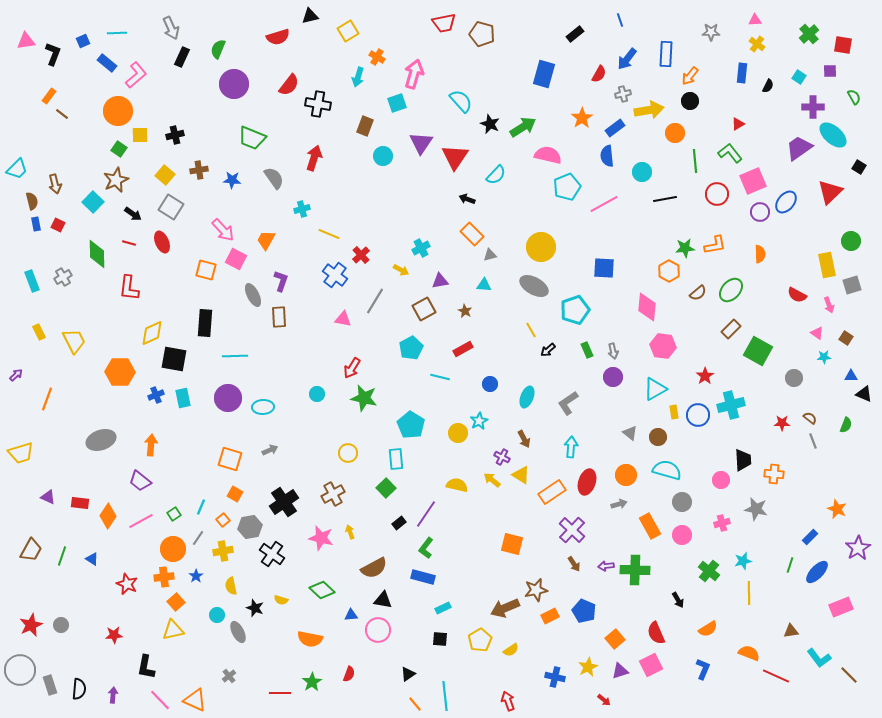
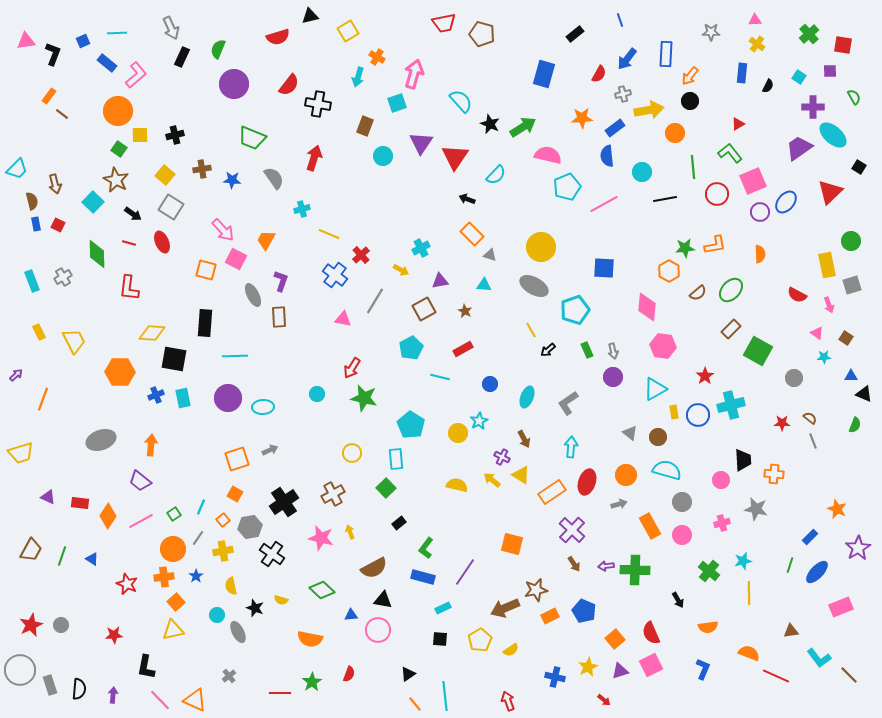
orange star at (582, 118): rotated 30 degrees clockwise
green line at (695, 161): moved 2 px left, 6 px down
brown cross at (199, 170): moved 3 px right, 1 px up
brown star at (116, 180): rotated 20 degrees counterclockwise
gray triangle at (490, 255): rotated 32 degrees clockwise
yellow diamond at (152, 333): rotated 28 degrees clockwise
orange line at (47, 399): moved 4 px left
green semicircle at (846, 425): moved 9 px right
yellow circle at (348, 453): moved 4 px right
orange square at (230, 459): moved 7 px right; rotated 35 degrees counterclockwise
purple line at (426, 514): moved 39 px right, 58 px down
orange semicircle at (708, 629): moved 2 px up; rotated 24 degrees clockwise
red semicircle at (656, 633): moved 5 px left
